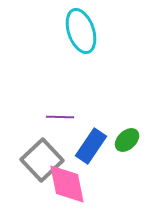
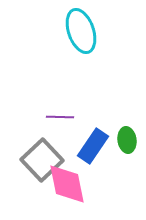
green ellipse: rotated 55 degrees counterclockwise
blue rectangle: moved 2 px right
